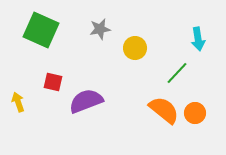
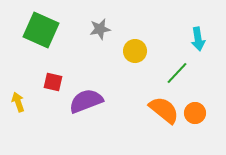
yellow circle: moved 3 px down
